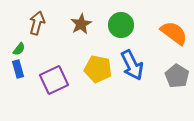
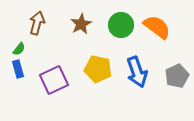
orange semicircle: moved 17 px left, 6 px up
blue arrow: moved 5 px right, 7 px down; rotated 8 degrees clockwise
gray pentagon: rotated 15 degrees clockwise
